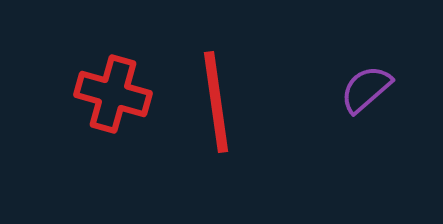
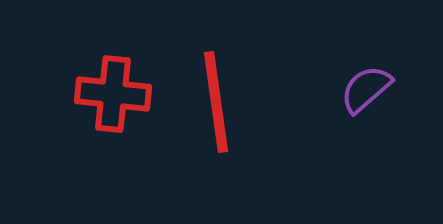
red cross: rotated 10 degrees counterclockwise
